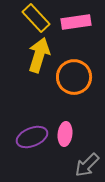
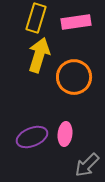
yellow rectangle: rotated 60 degrees clockwise
